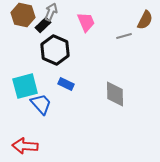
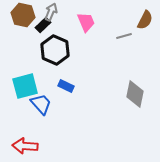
blue rectangle: moved 2 px down
gray diamond: moved 20 px right; rotated 12 degrees clockwise
